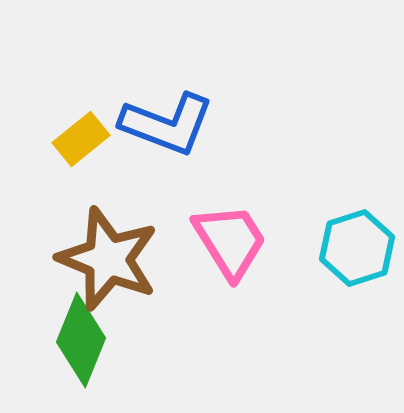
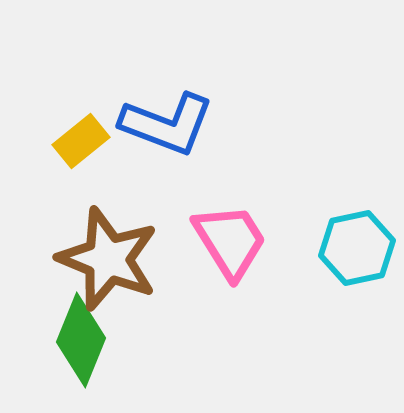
yellow rectangle: moved 2 px down
cyan hexagon: rotated 6 degrees clockwise
